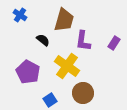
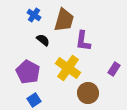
blue cross: moved 14 px right
purple rectangle: moved 26 px down
yellow cross: moved 1 px right, 2 px down
brown circle: moved 5 px right
blue square: moved 16 px left
